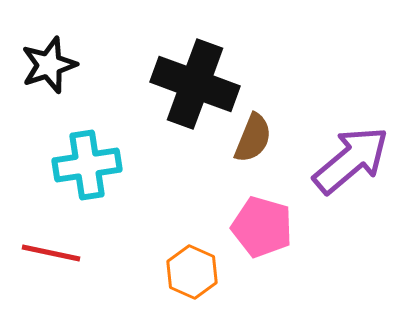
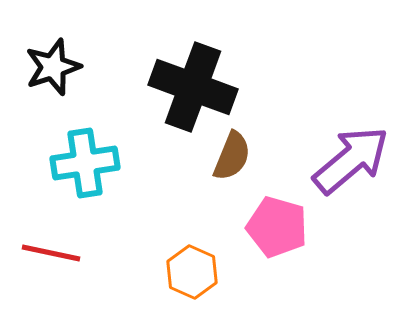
black star: moved 4 px right, 2 px down
black cross: moved 2 px left, 3 px down
brown semicircle: moved 21 px left, 18 px down
cyan cross: moved 2 px left, 2 px up
pink pentagon: moved 15 px right
